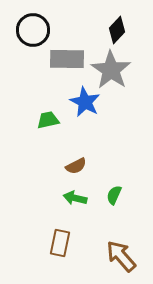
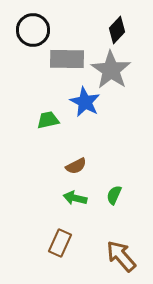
brown rectangle: rotated 12 degrees clockwise
